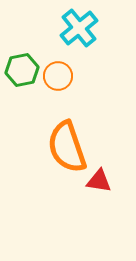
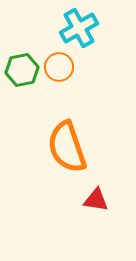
cyan cross: rotated 9 degrees clockwise
orange circle: moved 1 px right, 9 px up
red triangle: moved 3 px left, 19 px down
